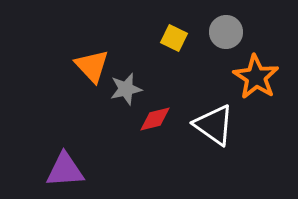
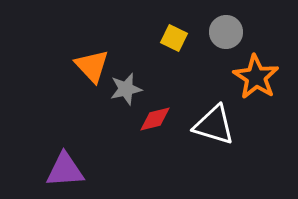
white triangle: rotated 18 degrees counterclockwise
